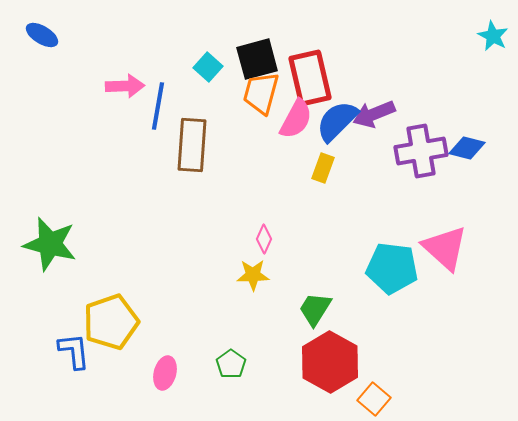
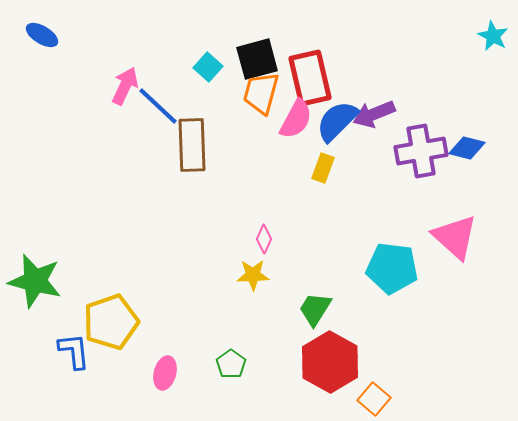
pink arrow: rotated 63 degrees counterclockwise
blue line: rotated 57 degrees counterclockwise
brown rectangle: rotated 6 degrees counterclockwise
green star: moved 15 px left, 37 px down
pink triangle: moved 10 px right, 11 px up
